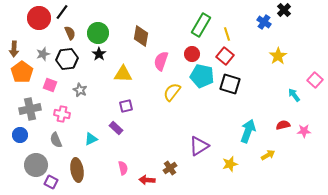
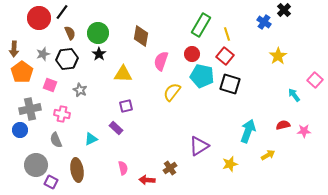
blue circle at (20, 135): moved 5 px up
